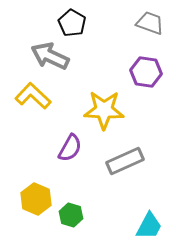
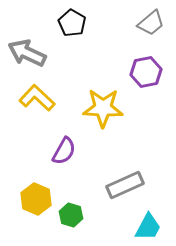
gray trapezoid: moved 1 px right; rotated 120 degrees clockwise
gray arrow: moved 23 px left, 3 px up
purple hexagon: rotated 20 degrees counterclockwise
yellow L-shape: moved 4 px right, 2 px down
yellow star: moved 1 px left, 2 px up
purple semicircle: moved 6 px left, 3 px down
gray rectangle: moved 24 px down
cyan trapezoid: moved 1 px left, 1 px down
